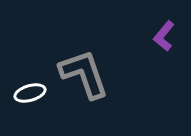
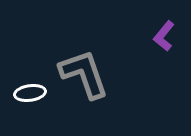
white ellipse: rotated 8 degrees clockwise
